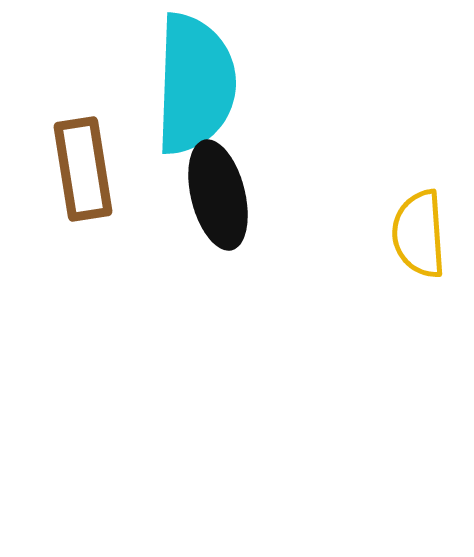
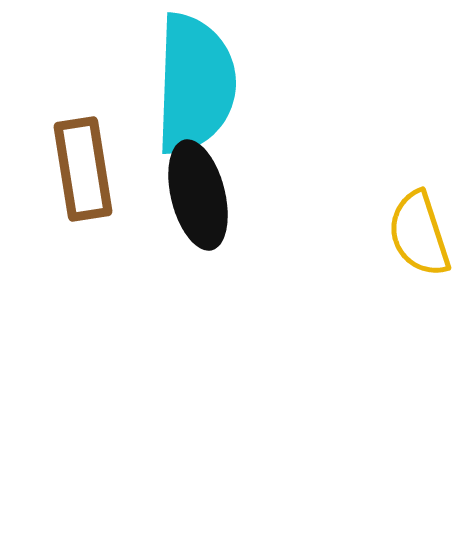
black ellipse: moved 20 px left
yellow semicircle: rotated 14 degrees counterclockwise
